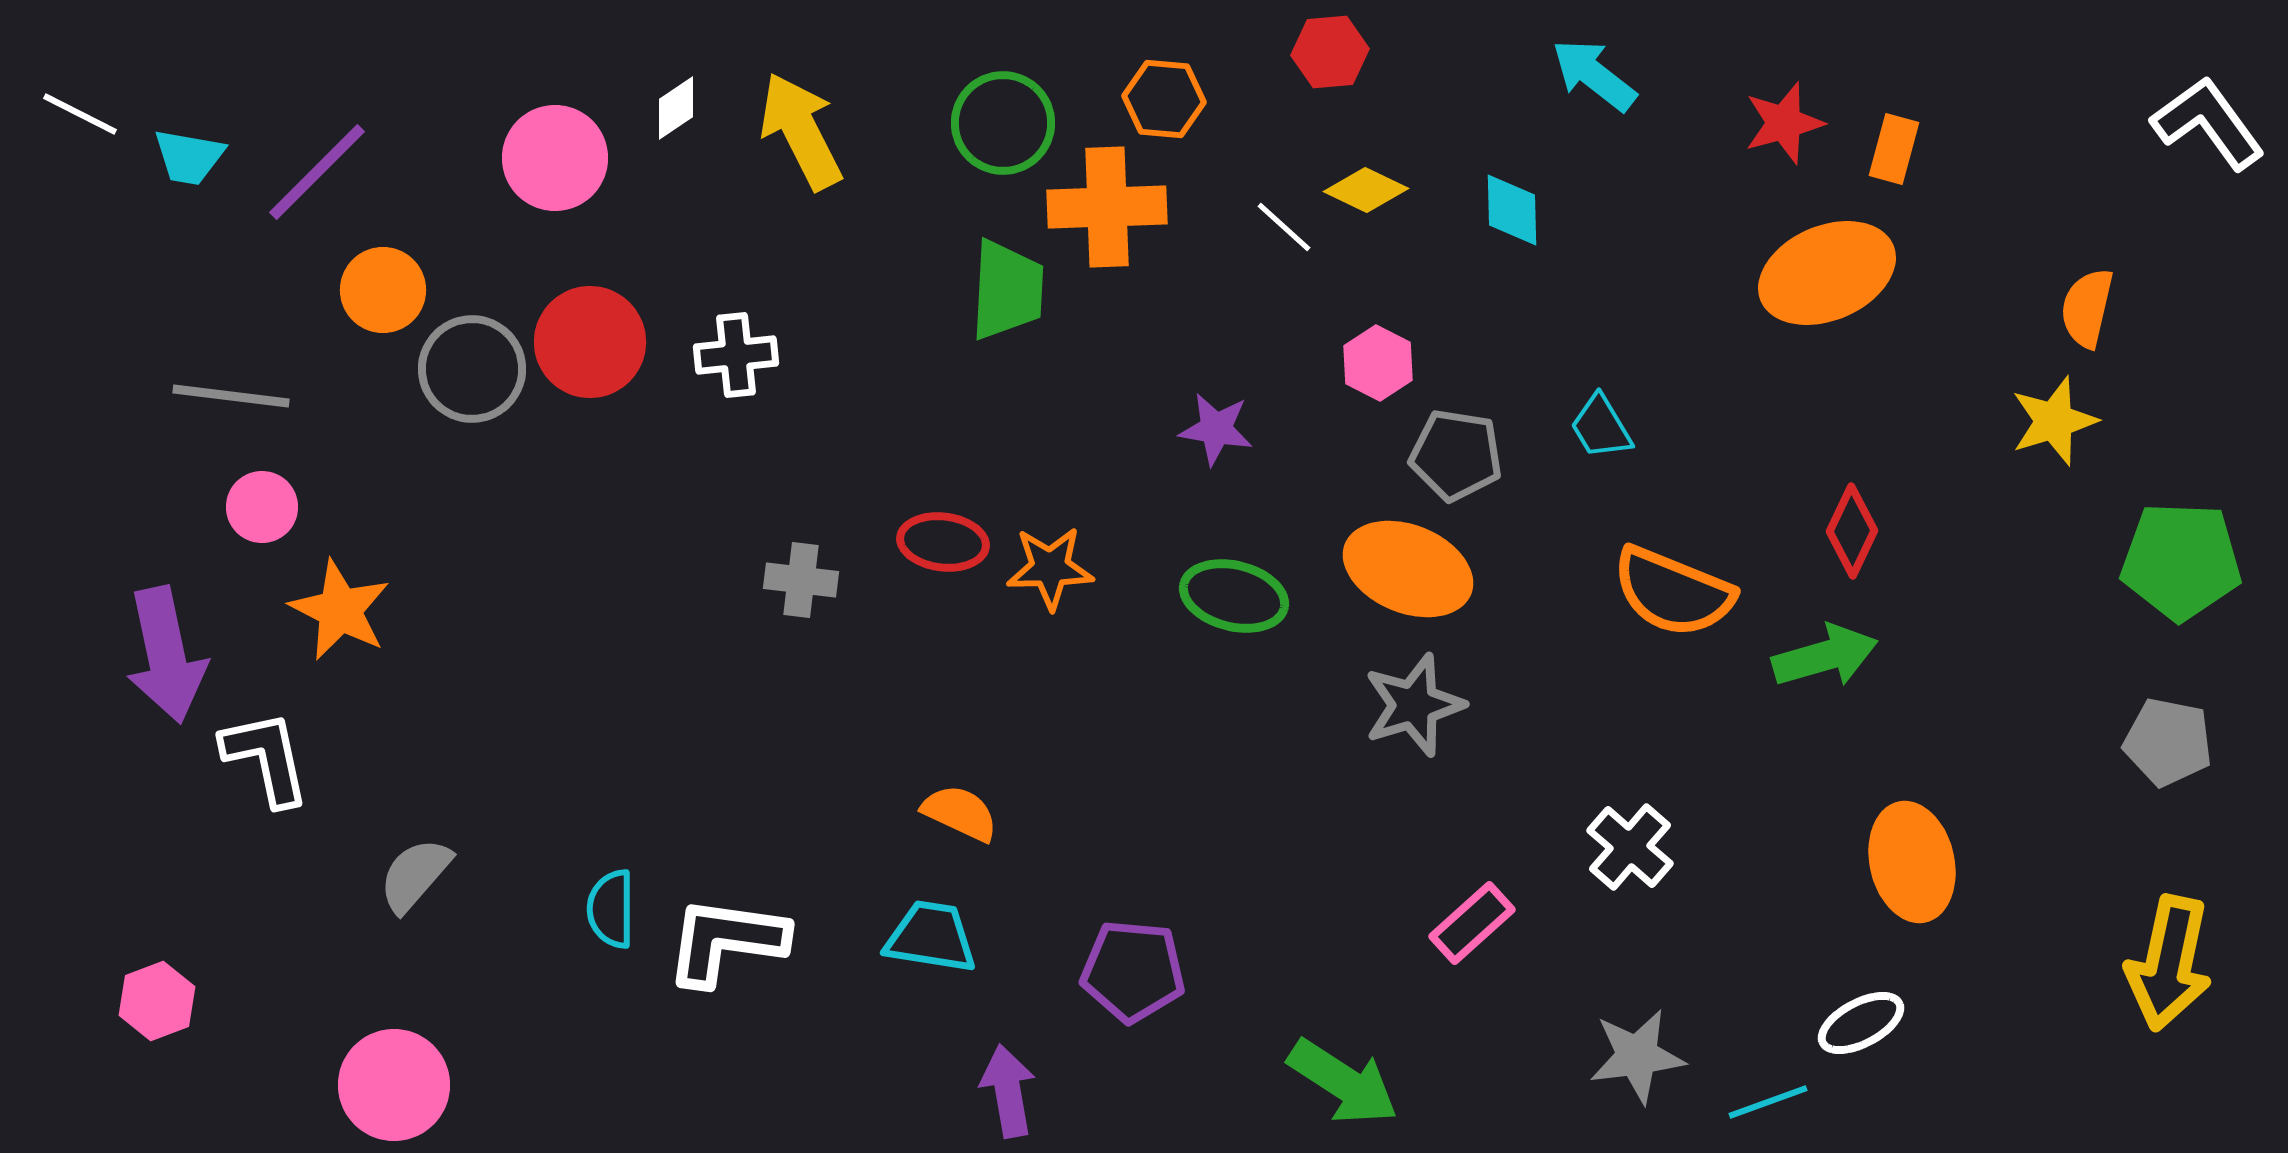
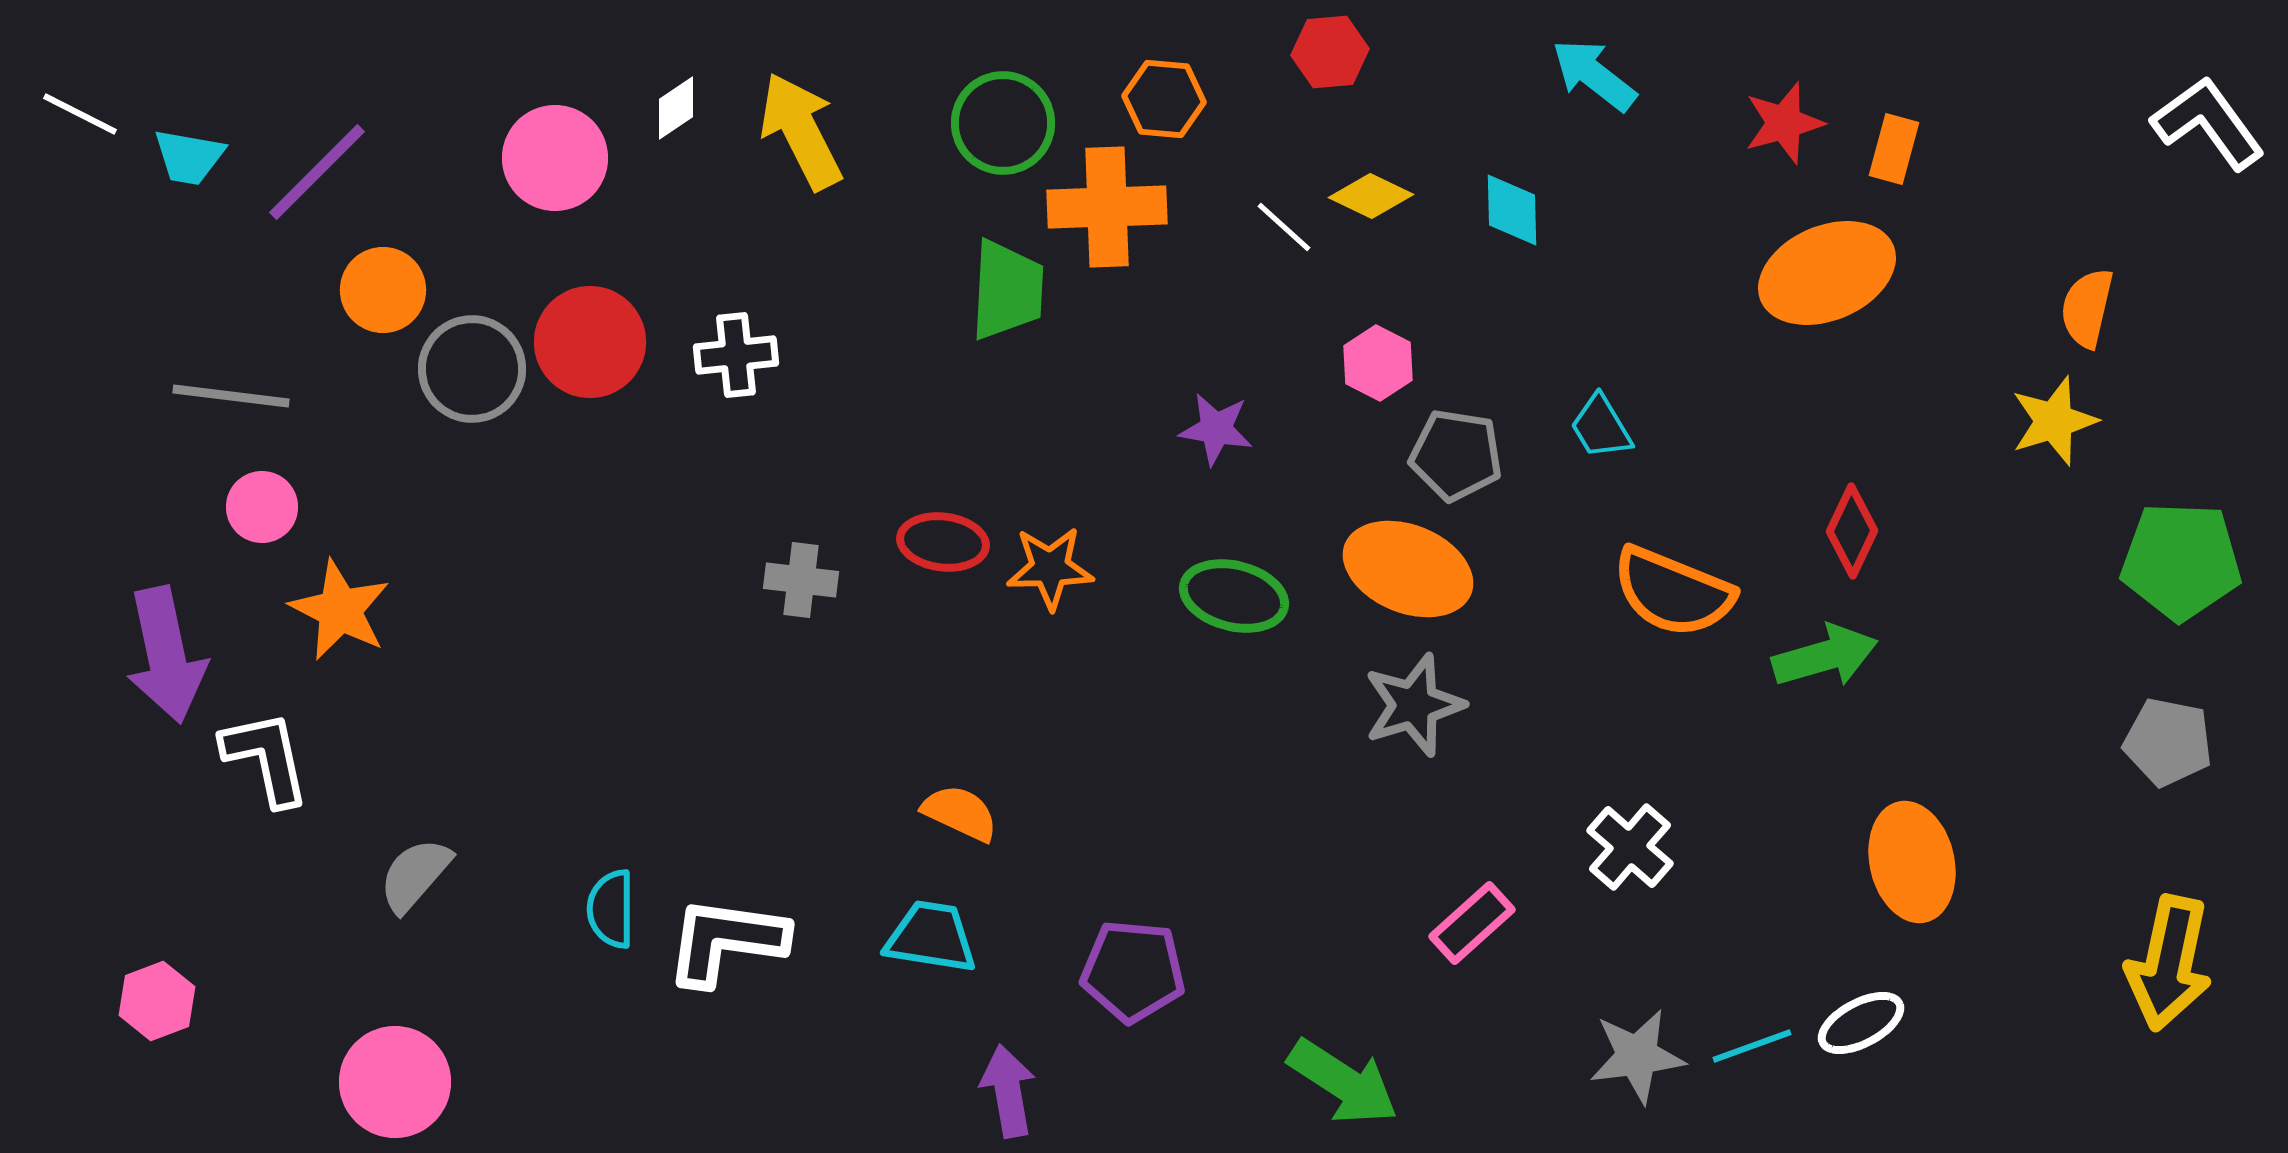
yellow diamond at (1366, 190): moved 5 px right, 6 px down
pink circle at (394, 1085): moved 1 px right, 3 px up
cyan line at (1768, 1102): moved 16 px left, 56 px up
